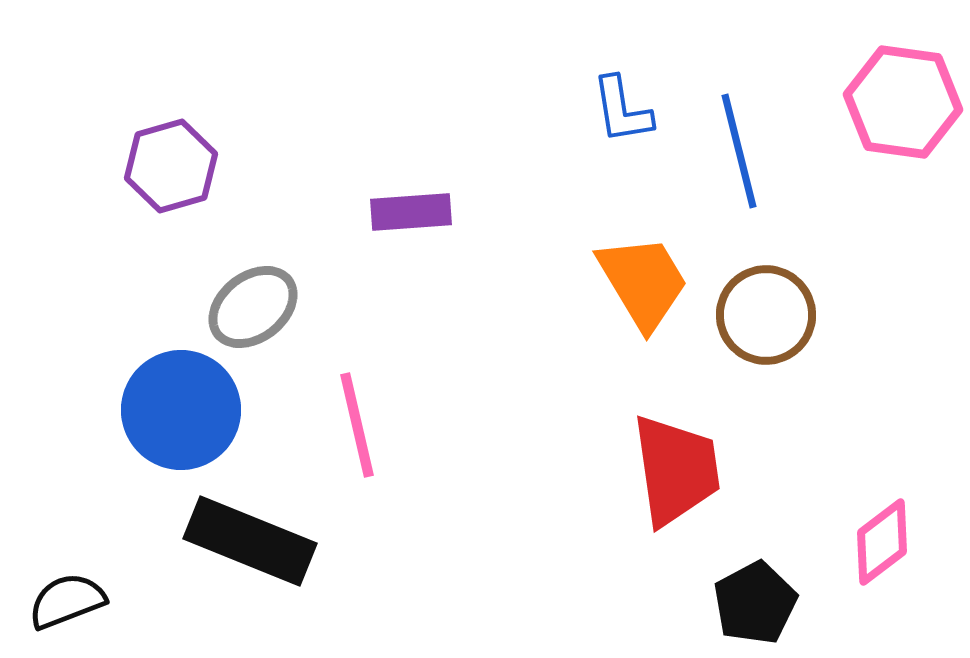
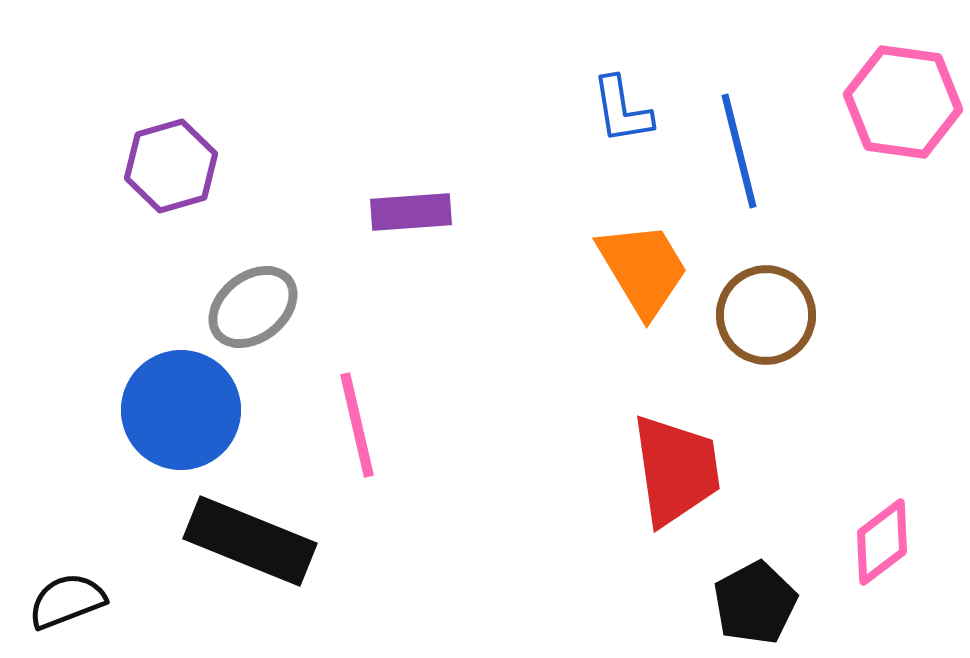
orange trapezoid: moved 13 px up
